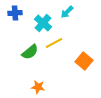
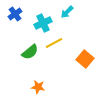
blue cross: moved 1 px down; rotated 32 degrees counterclockwise
cyan cross: rotated 24 degrees clockwise
orange square: moved 1 px right, 2 px up
